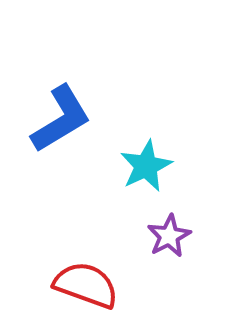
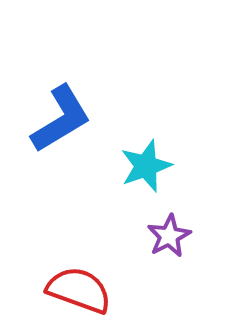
cyan star: rotated 6 degrees clockwise
red semicircle: moved 7 px left, 5 px down
